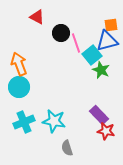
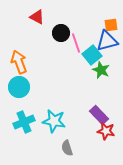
orange arrow: moved 2 px up
